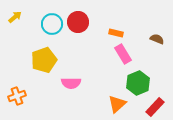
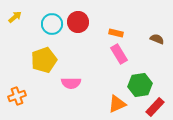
pink rectangle: moved 4 px left
green hexagon: moved 2 px right, 2 px down; rotated 15 degrees clockwise
orange triangle: rotated 18 degrees clockwise
